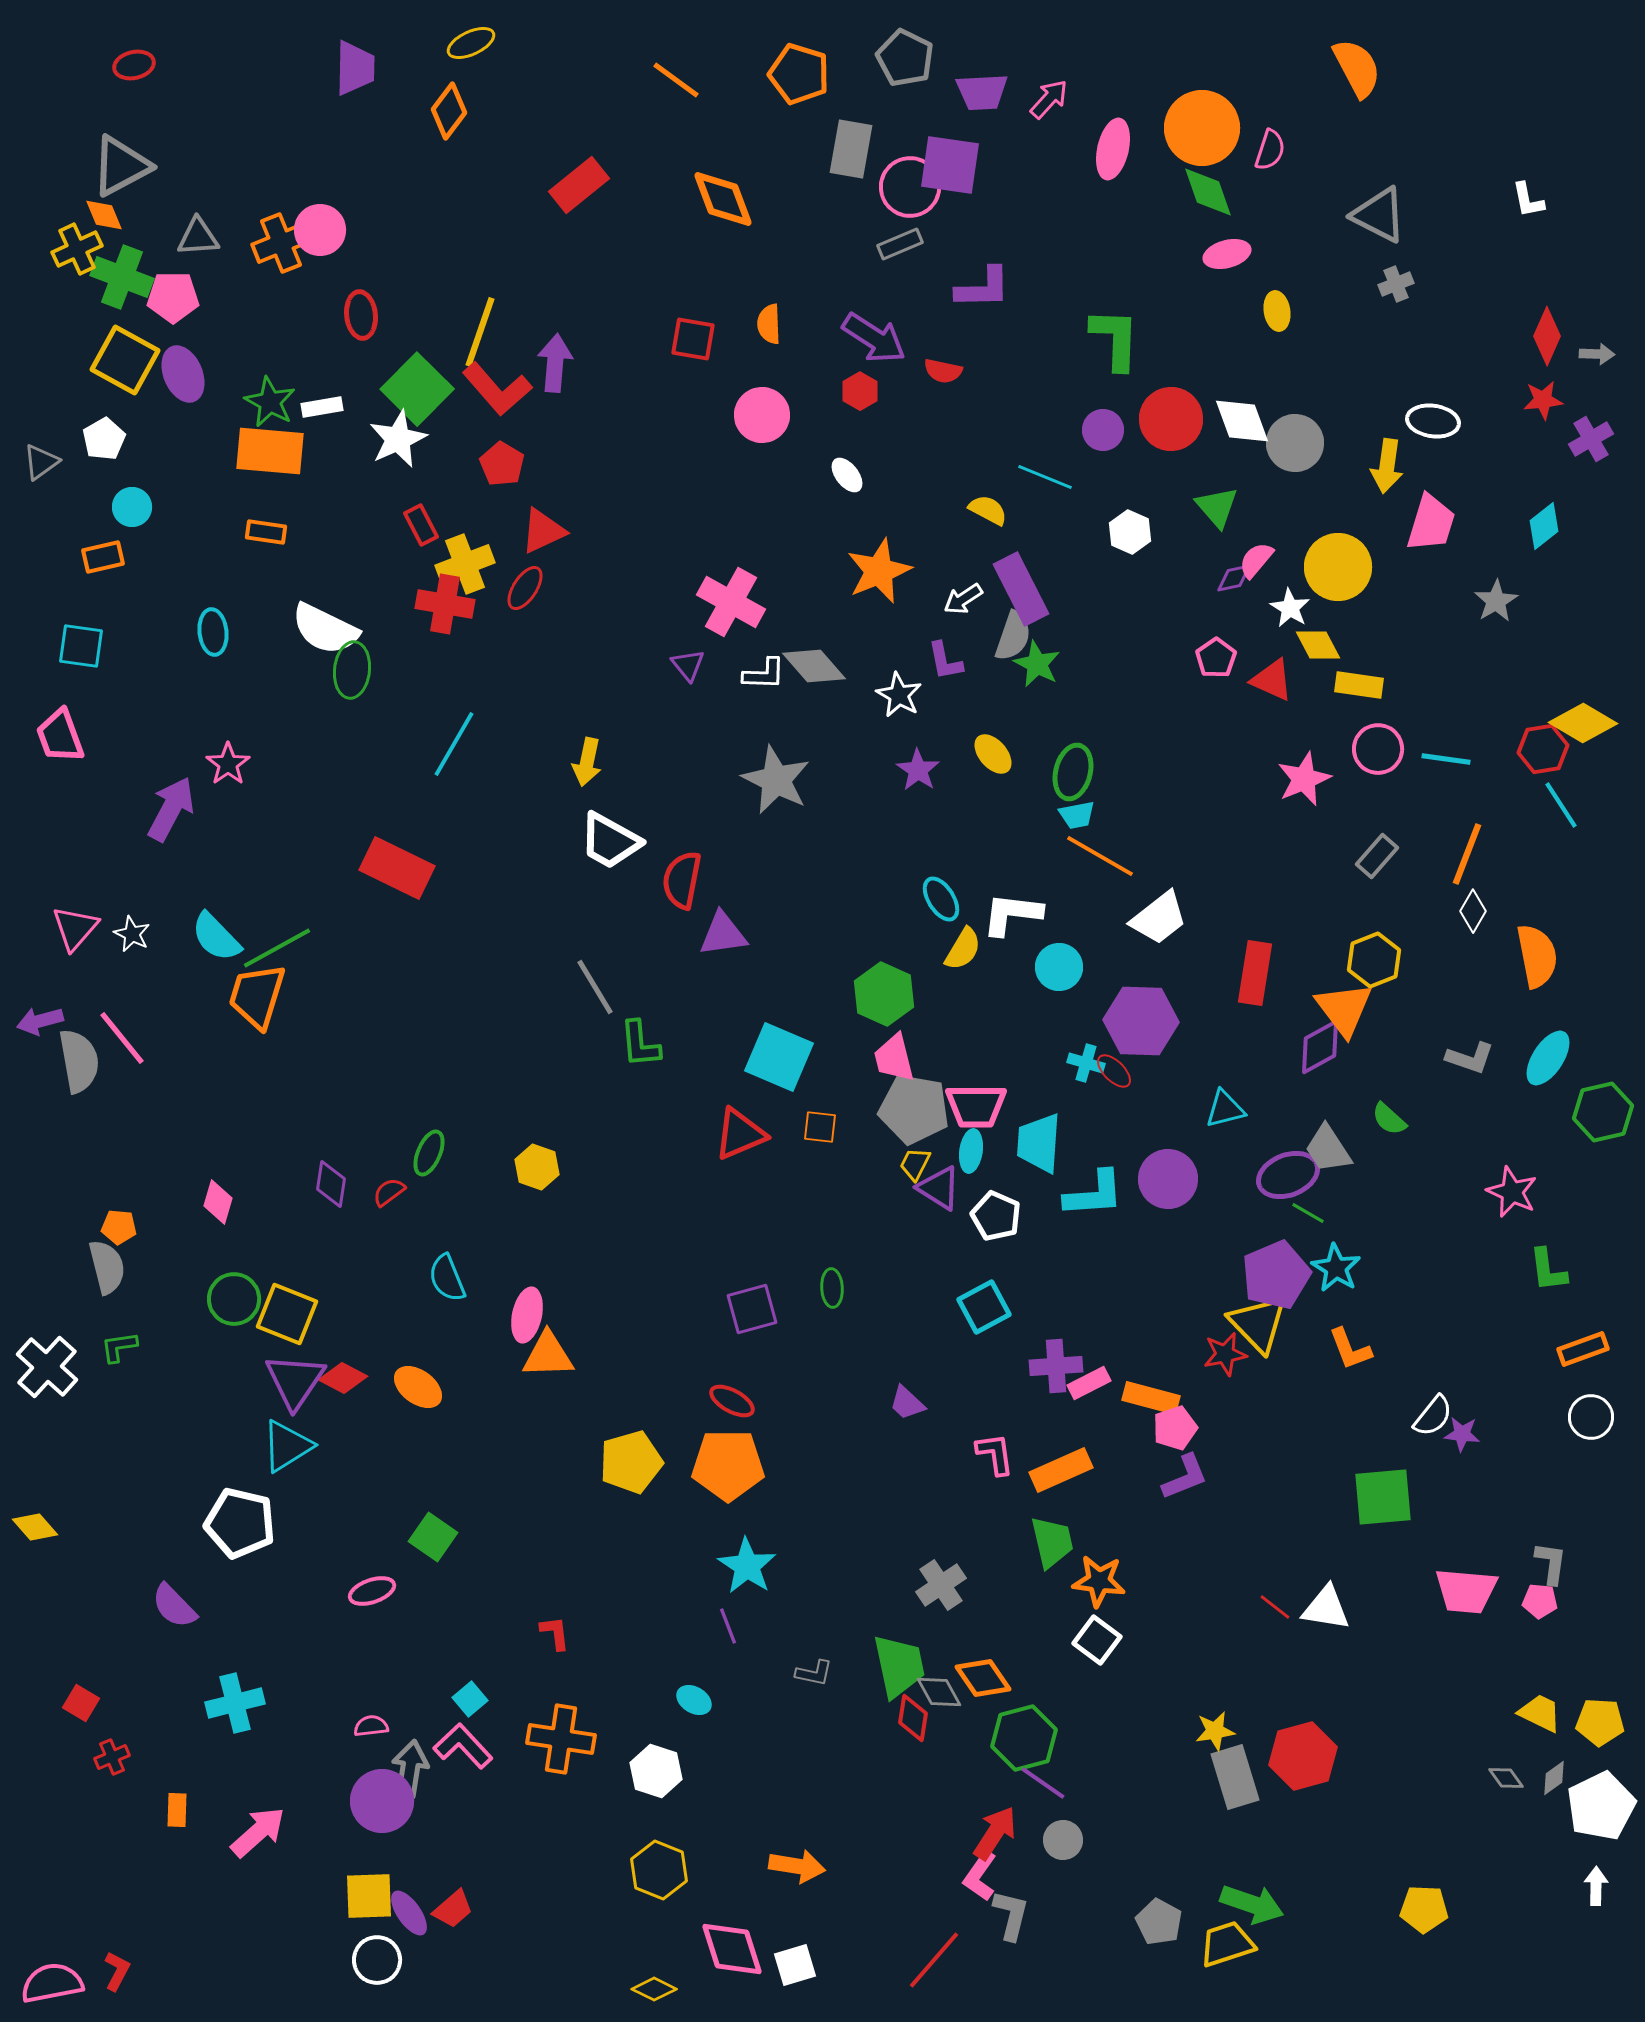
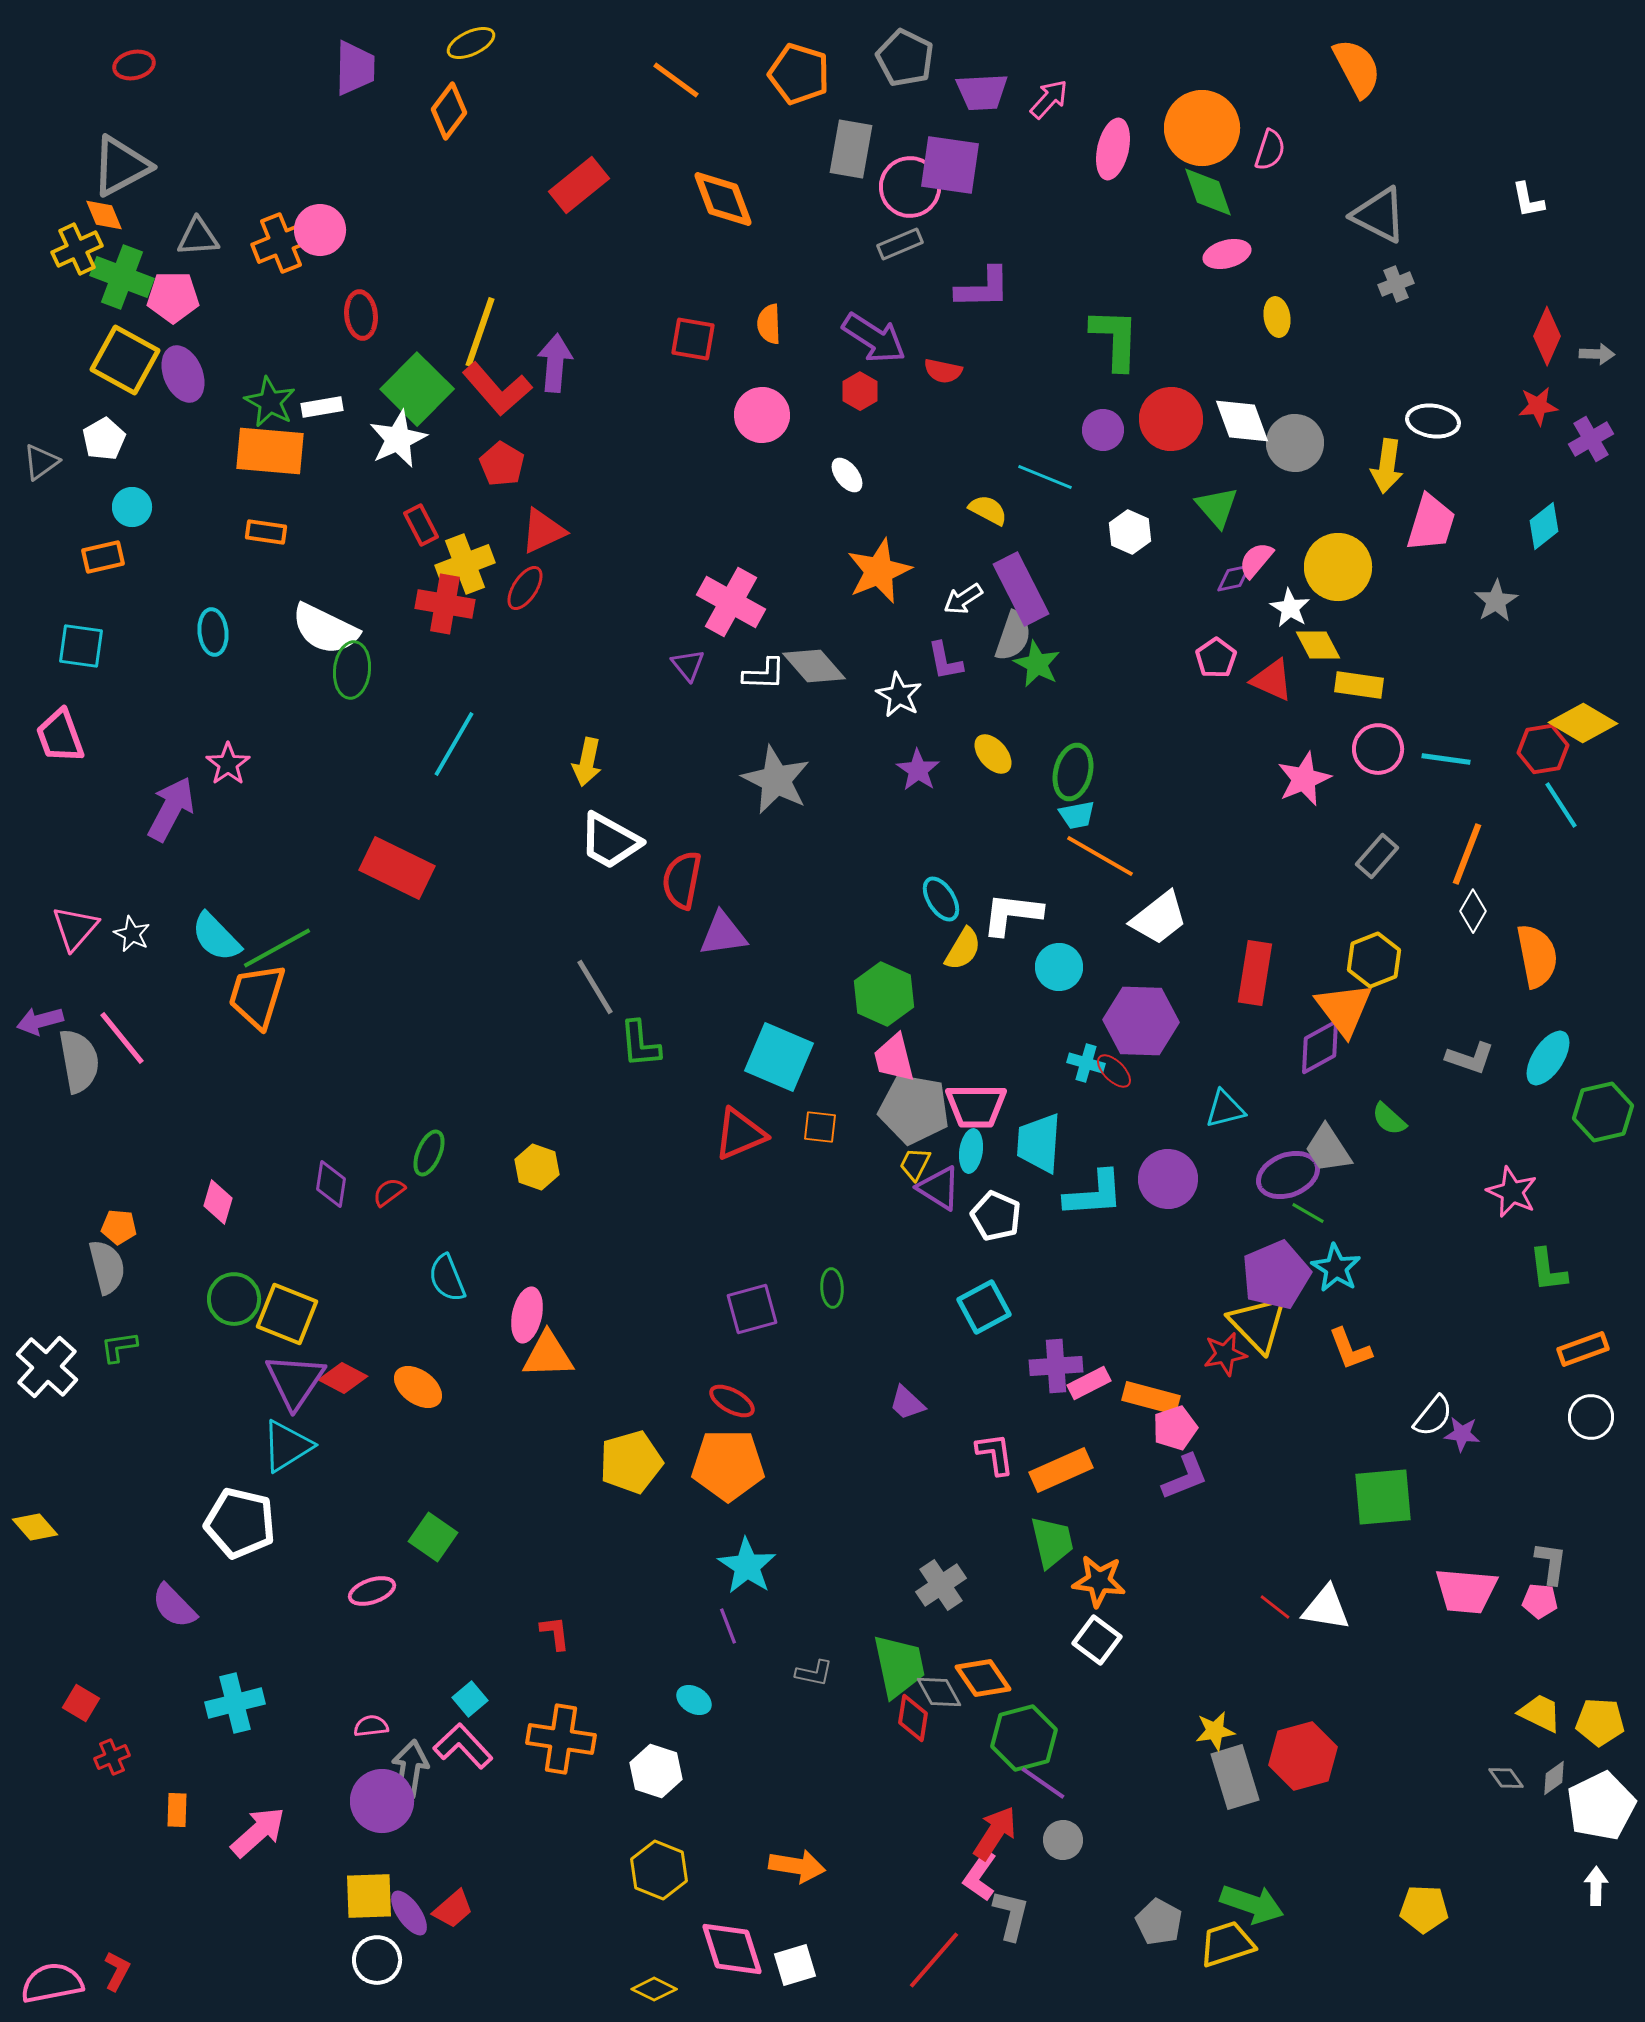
yellow ellipse at (1277, 311): moved 6 px down
red star at (1543, 400): moved 5 px left, 6 px down
